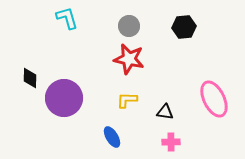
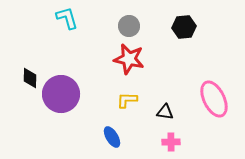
purple circle: moved 3 px left, 4 px up
